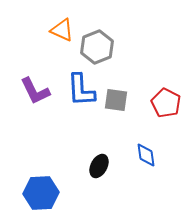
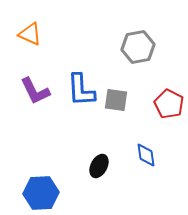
orange triangle: moved 32 px left, 4 px down
gray hexagon: moved 41 px right; rotated 12 degrees clockwise
red pentagon: moved 3 px right, 1 px down
